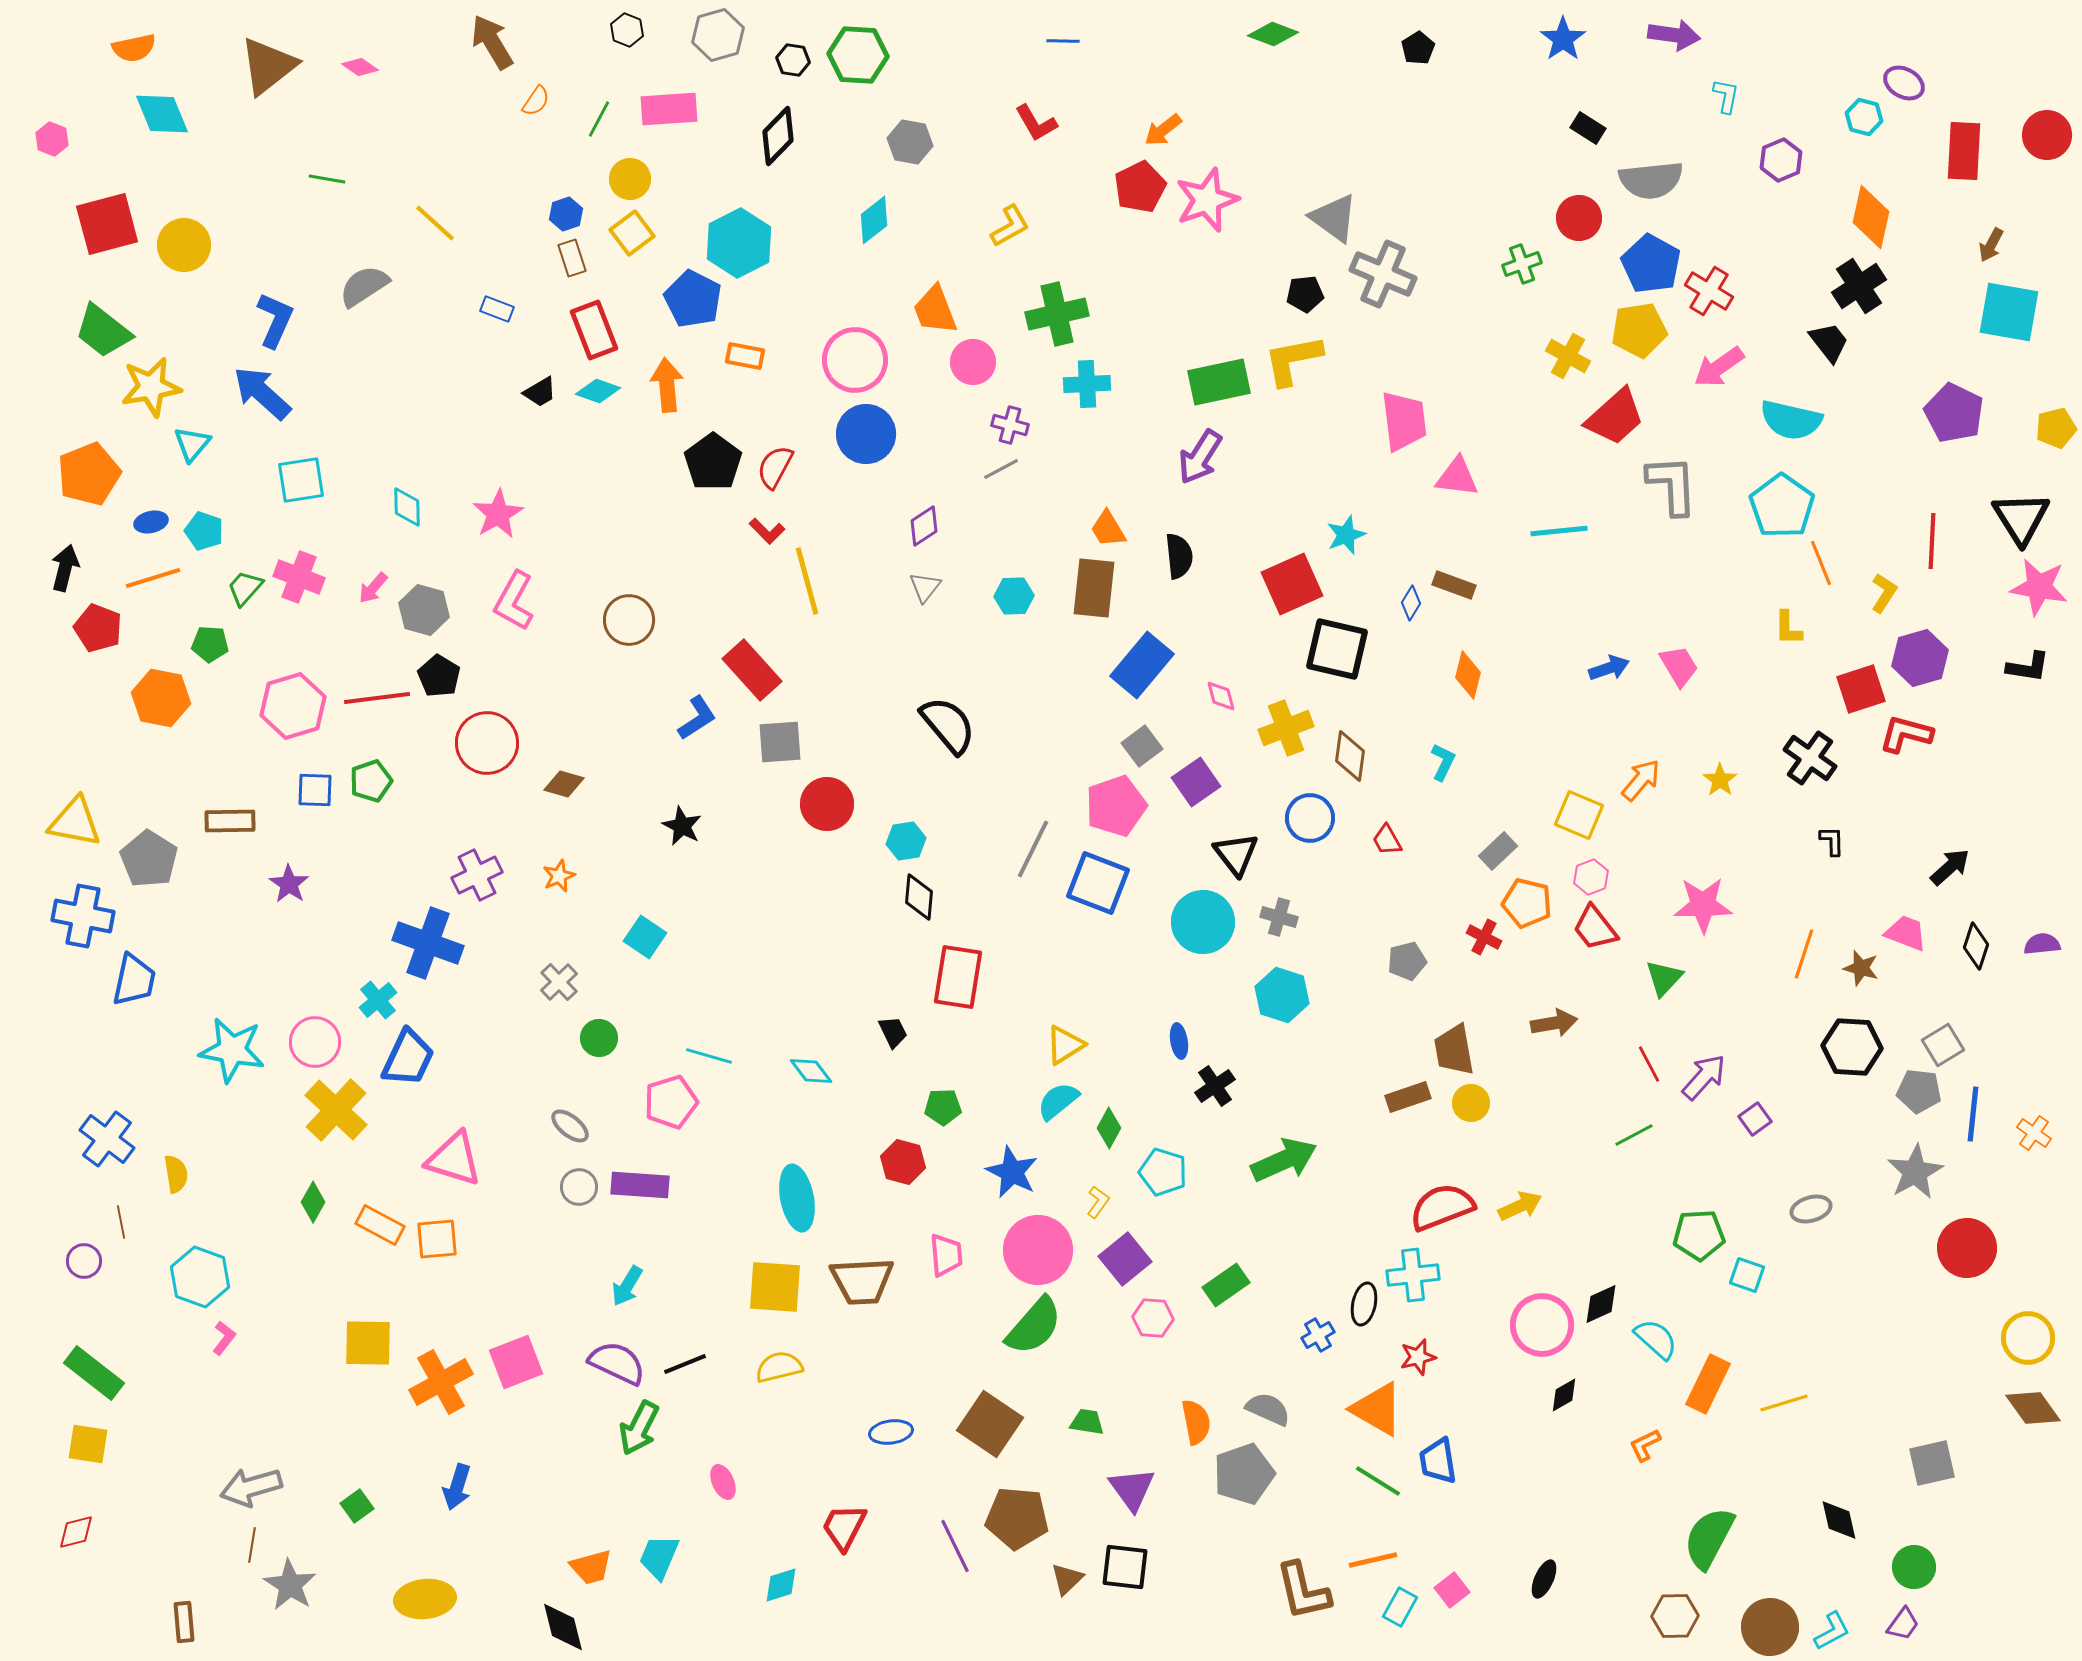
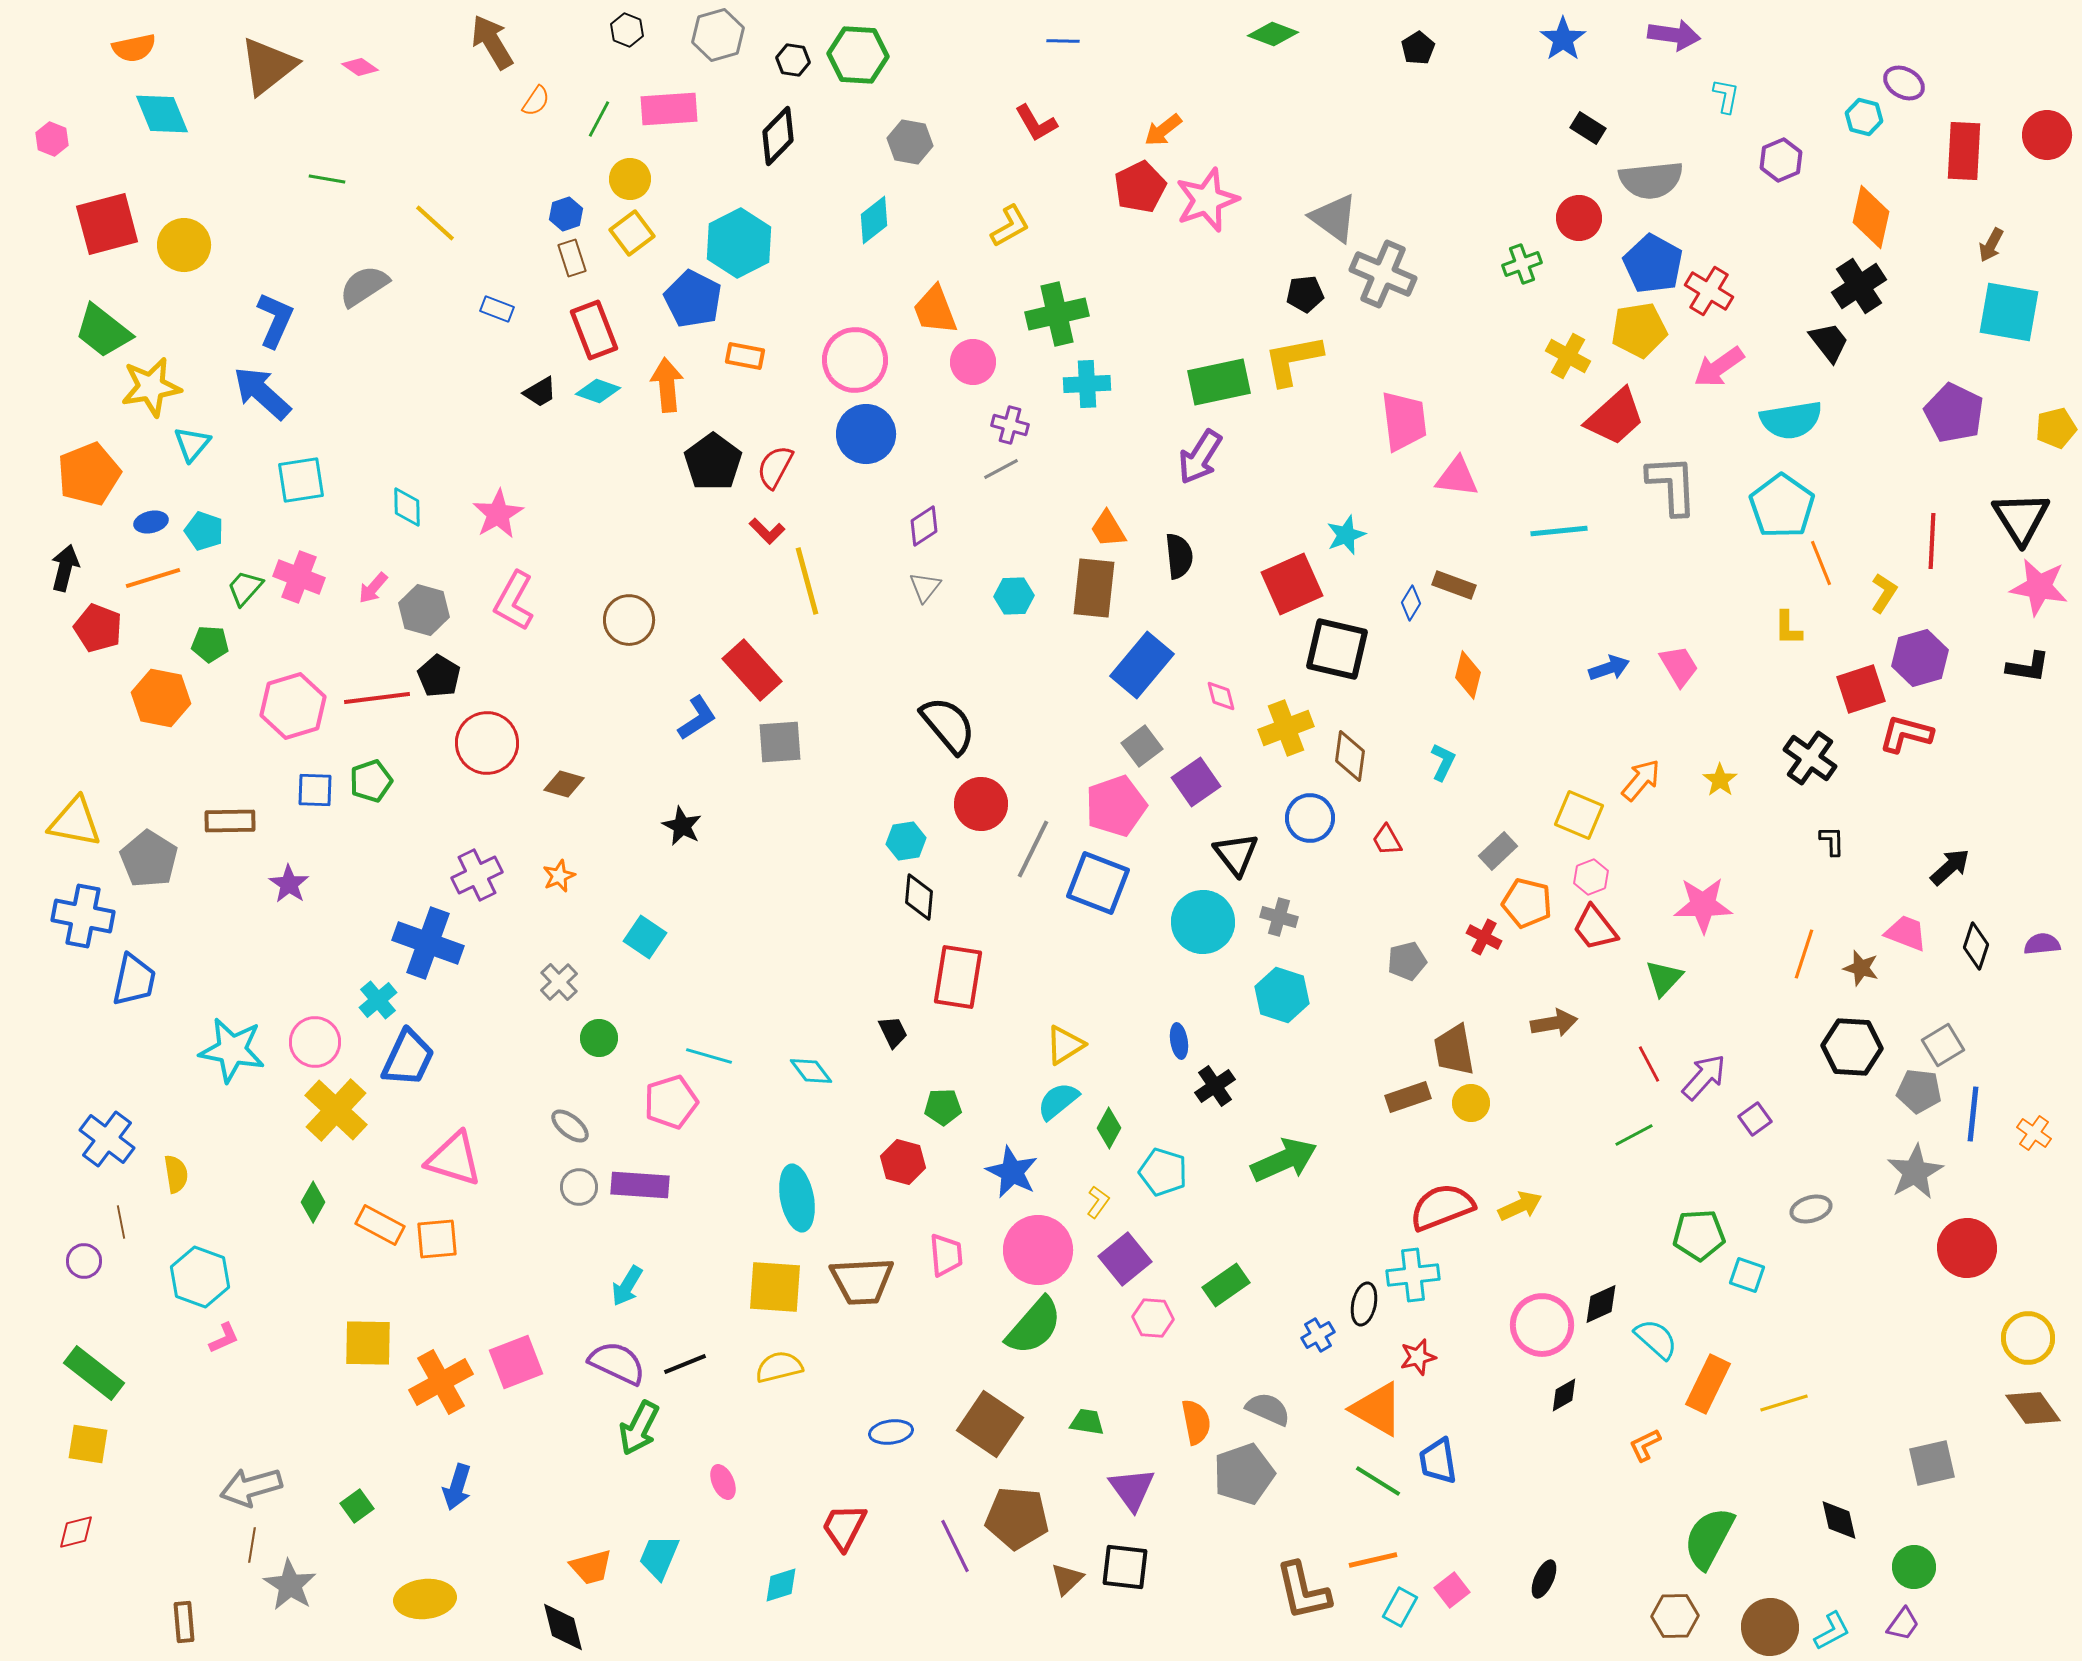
blue pentagon at (1651, 264): moved 2 px right
cyan semicircle at (1791, 420): rotated 22 degrees counterclockwise
red circle at (827, 804): moved 154 px right
pink L-shape at (224, 1338): rotated 28 degrees clockwise
